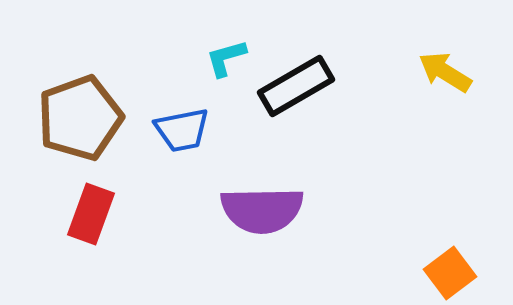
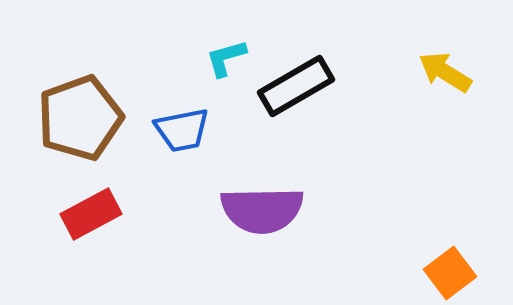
red rectangle: rotated 42 degrees clockwise
